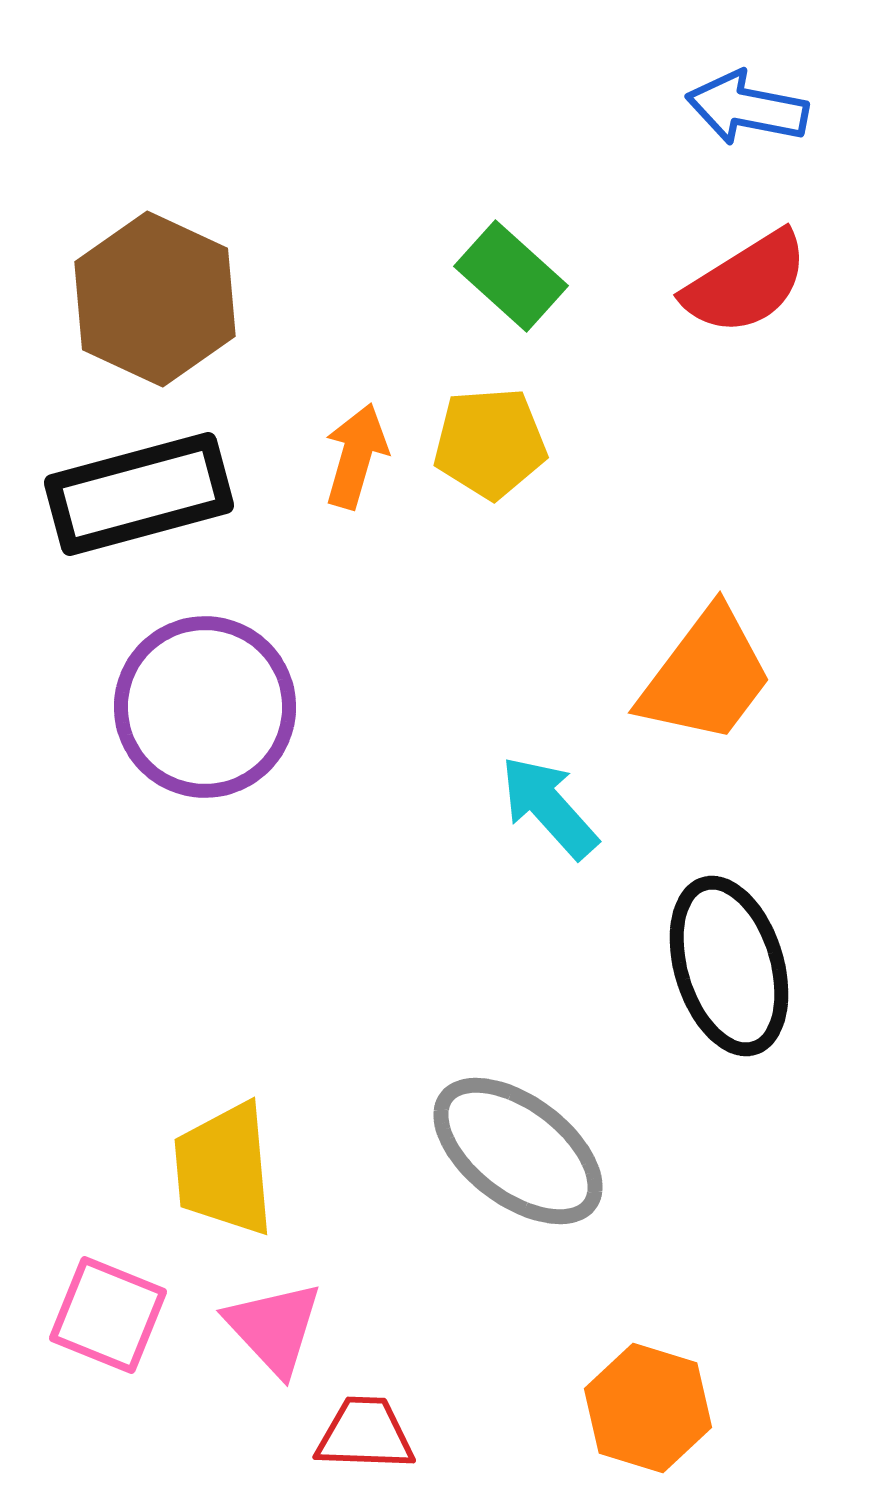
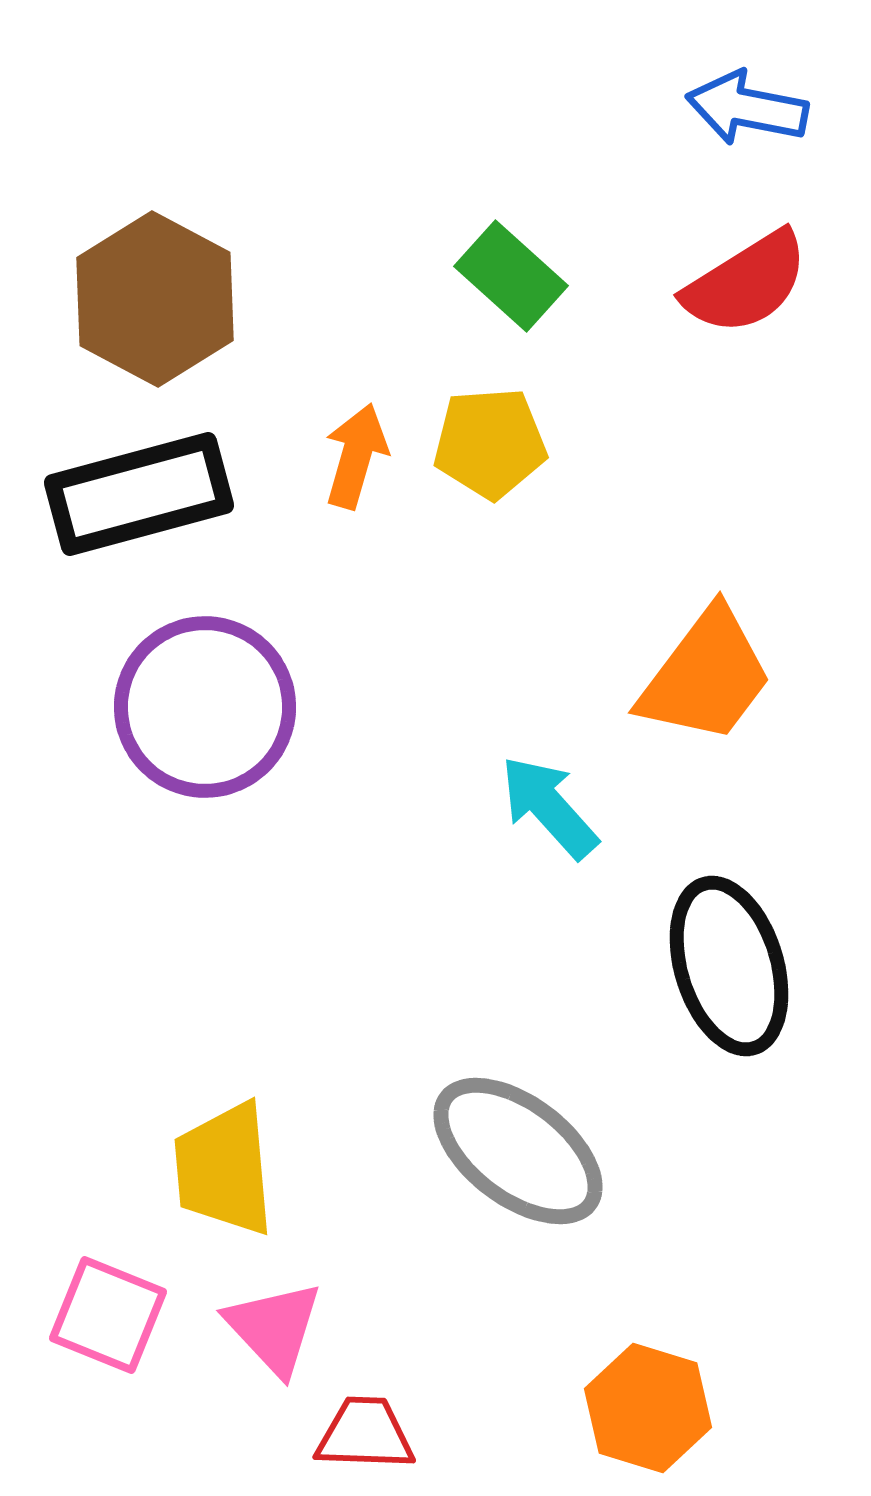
brown hexagon: rotated 3 degrees clockwise
